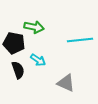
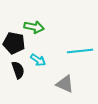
cyan line: moved 11 px down
gray triangle: moved 1 px left, 1 px down
